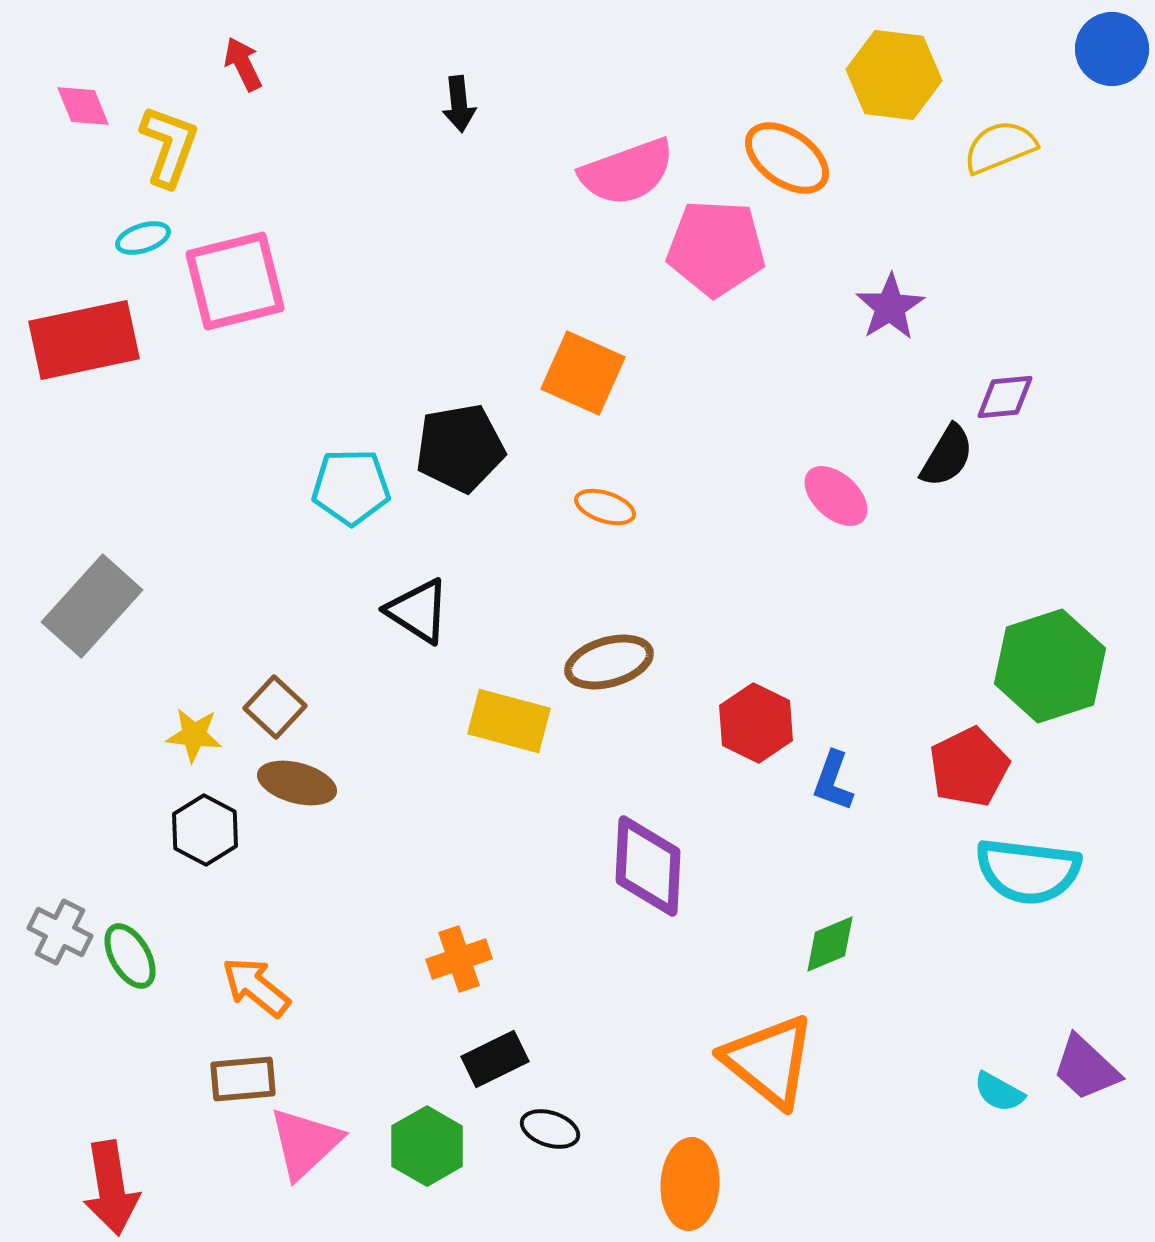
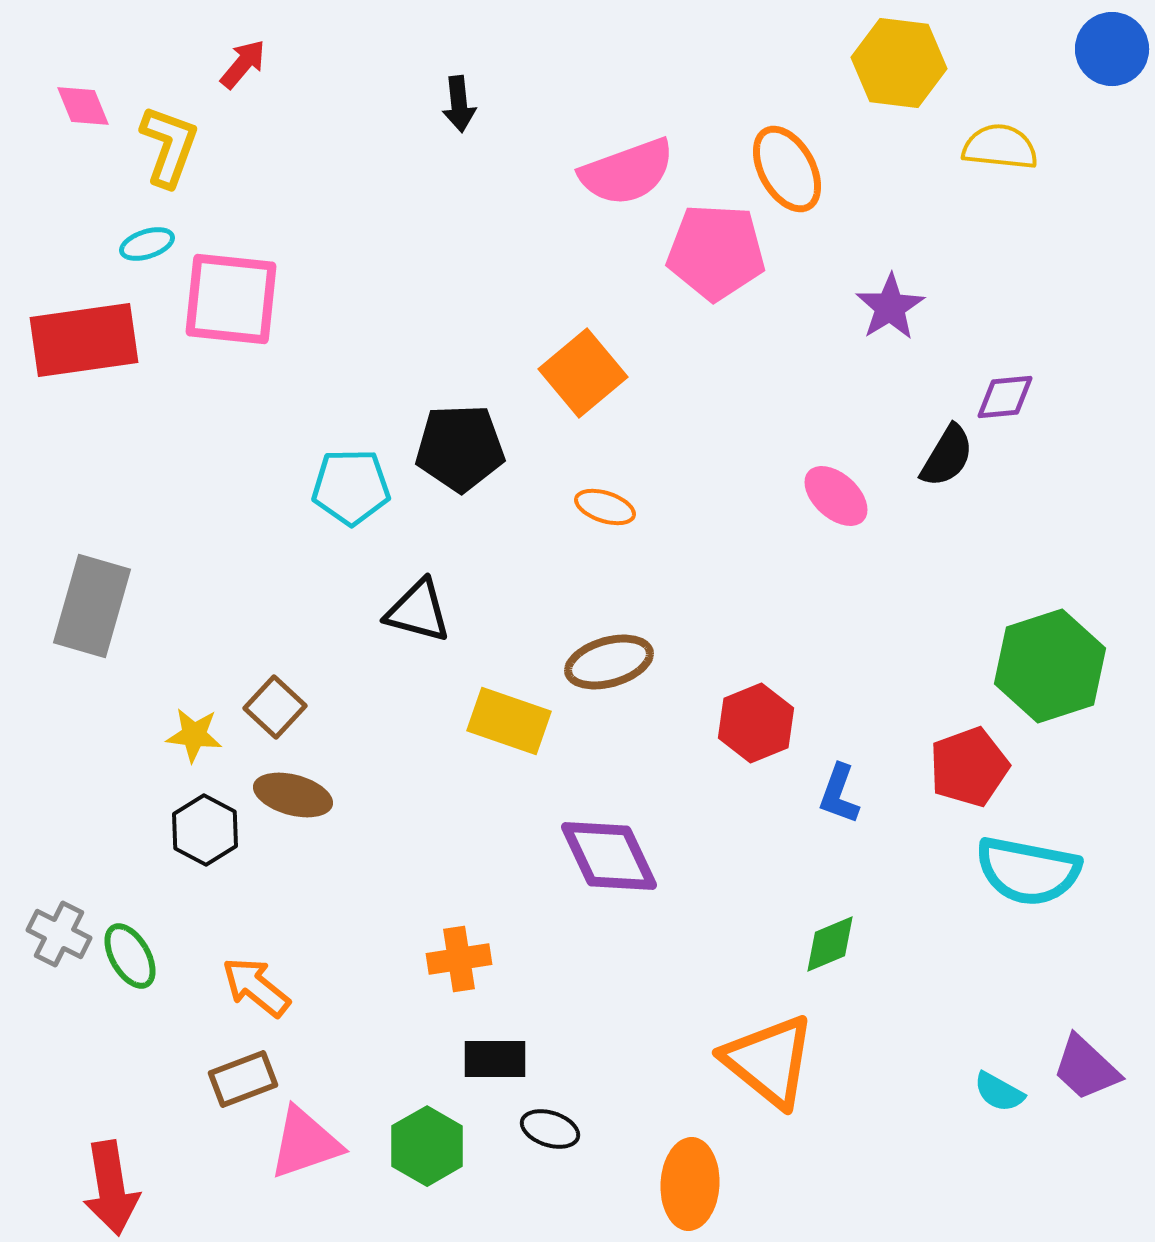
red arrow at (243, 64): rotated 66 degrees clockwise
yellow hexagon at (894, 75): moved 5 px right, 12 px up
yellow semicircle at (1000, 147): rotated 28 degrees clockwise
orange ellipse at (787, 158): moved 11 px down; rotated 26 degrees clockwise
cyan ellipse at (143, 238): moved 4 px right, 6 px down
pink pentagon at (716, 248): moved 4 px down
pink square at (235, 281): moved 4 px left, 18 px down; rotated 20 degrees clockwise
red rectangle at (84, 340): rotated 4 degrees clockwise
orange square at (583, 373): rotated 26 degrees clockwise
black pentagon at (460, 448): rotated 8 degrees clockwise
gray rectangle at (92, 606): rotated 26 degrees counterclockwise
black triangle at (418, 611): rotated 18 degrees counterclockwise
yellow rectangle at (509, 721): rotated 4 degrees clockwise
red hexagon at (756, 723): rotated 12 degrees clockwise
red pentagon at (969, 767): rotated 6 degrees clockwise
blue L-shape at (833, 781): moved 6 px right, 13 px down
brown ellipse at (297, 783): moved 4 px left, 12 px down
purple diamond at (648, 866): moved 39 px left, 10 px up; rotated 28 degrees counterclockwise
cyan semicircle at (1028, 871): rotated 4 degrees clockwise
gray cross at (60, 932): moved 1 px left, 2 px down
orange cross at (459, 959): rotated 10 degrees clockwise
black rectangle at (495, 1059): rotated 26 degrees clockwise
brown rectangle at (243, 1079): rotated 16 degrees counterclockwise
pink triangle at (305, 1143): rotated 24 degrees clockwise
